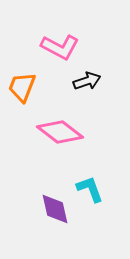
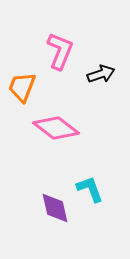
pink L-shape: moved 4 px down; rotated 96 degrees counterclockwise
black arrow: moved 14 px right, 7 px up
pink diamond: moved 4 px left, 4 px up
purple diamond: moved 1 px up
